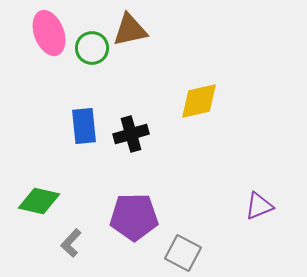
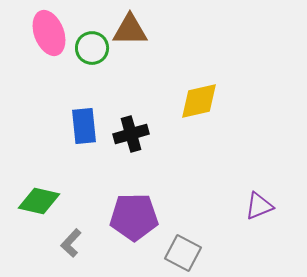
brown triangle: rotated 12 degrees clockwise
